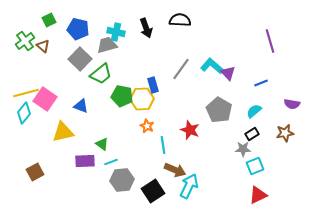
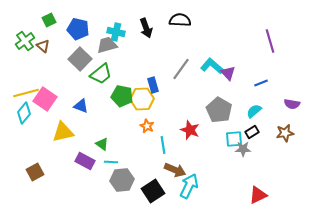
black rectangle at (252, 134): moved 2 px up
purple rectangle at (85, 161): rotated 30 degrees clockwise
cyan line at (111, 162): rotated 24 degrees clockwise
cyan square at (255, 166): moved 21 px left, 27 px up; rotated 18 degrees clockwise
